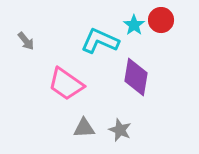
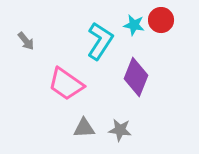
cyan star: rotated 25 degrees counterclockwise
cyan L-shape: rotated 99 degrees clockwise
purple diamond: rotated 12 degrees clockwise
gray star: rotated 15 degrees counterclockwise
